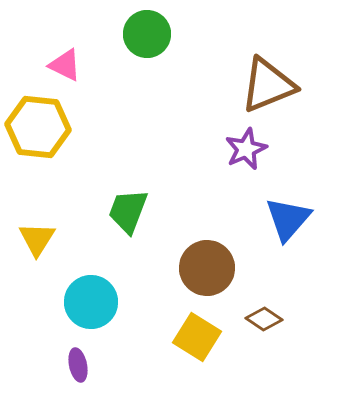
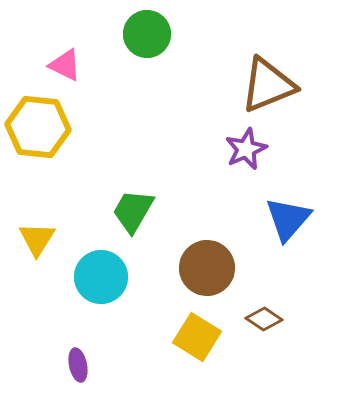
green trapezoid: moved 5 px right; rotated 9 degrees clockwise
cyan circle: moved 10 px right, 25 px up
